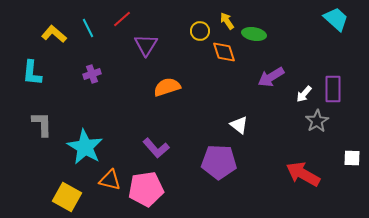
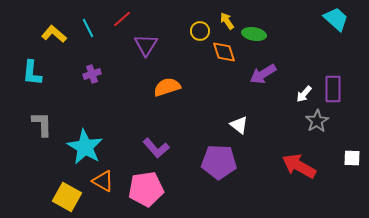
purple arrow: moved 8 px left, 3 px up
red arrow: moved 4 px left, 8 px up
orange triangle: moved 7 px left, 1 px down; rotated 15 degrees clockwise
